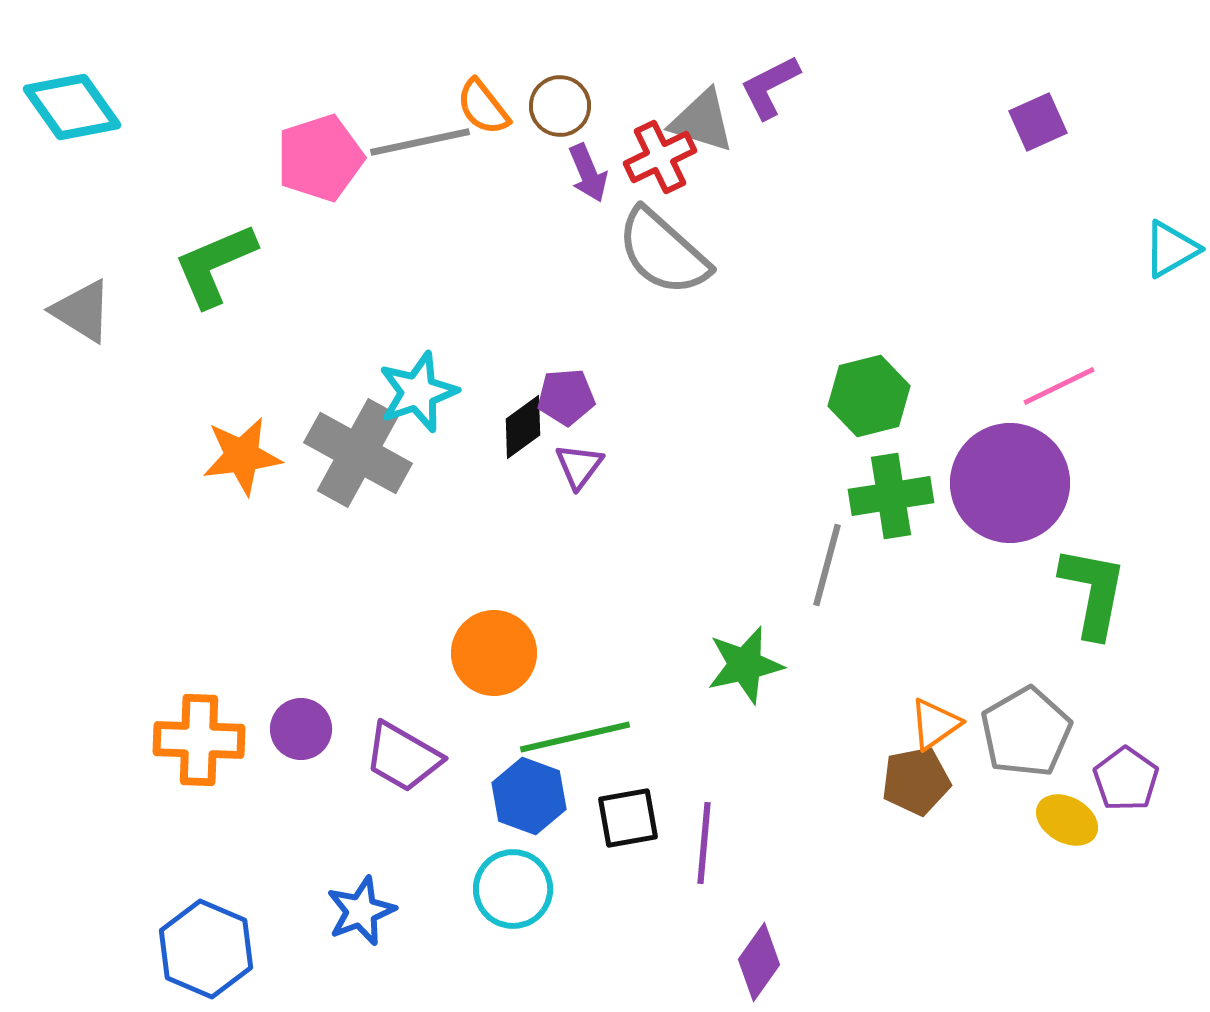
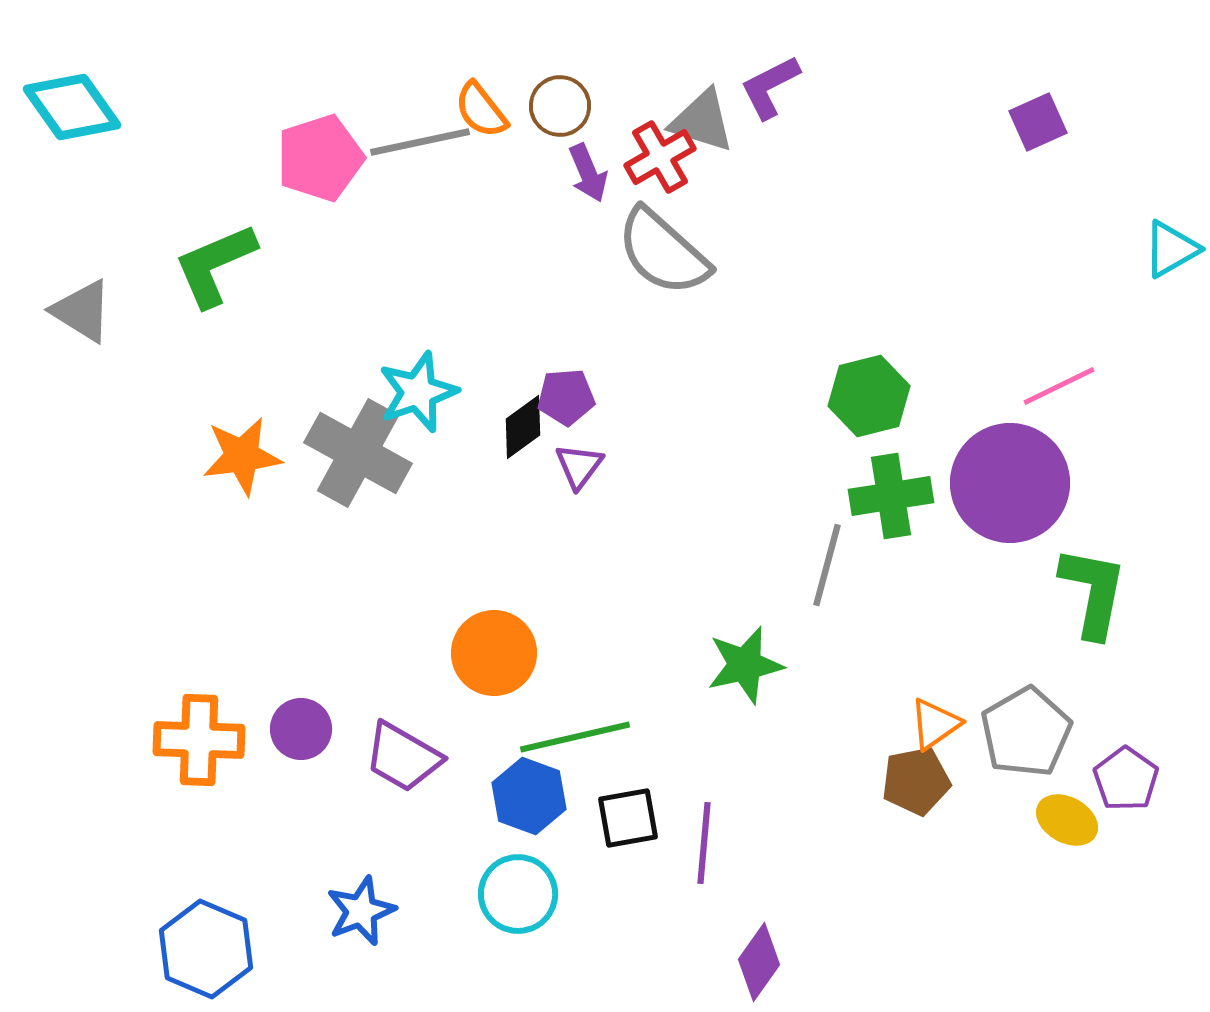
orange semicircle at (483, 107): moved 2 px left, 3 px down
red cross at (660, 157): rotated 4 degrees counterclockwise
cyan circle at (513, 889): moved 5 px right, 5 px down
